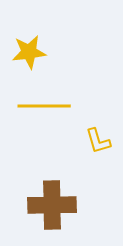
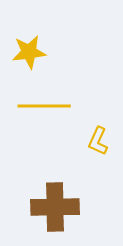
yellow L-shape: rotated 40 degrees clockwise
brown cross: moved 3 px right, 2 px down
